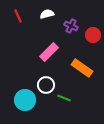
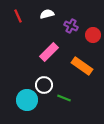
orange rectangle: moved 2 px up
white circle: moved 2 px left
cyan circle: moved 2 px right
